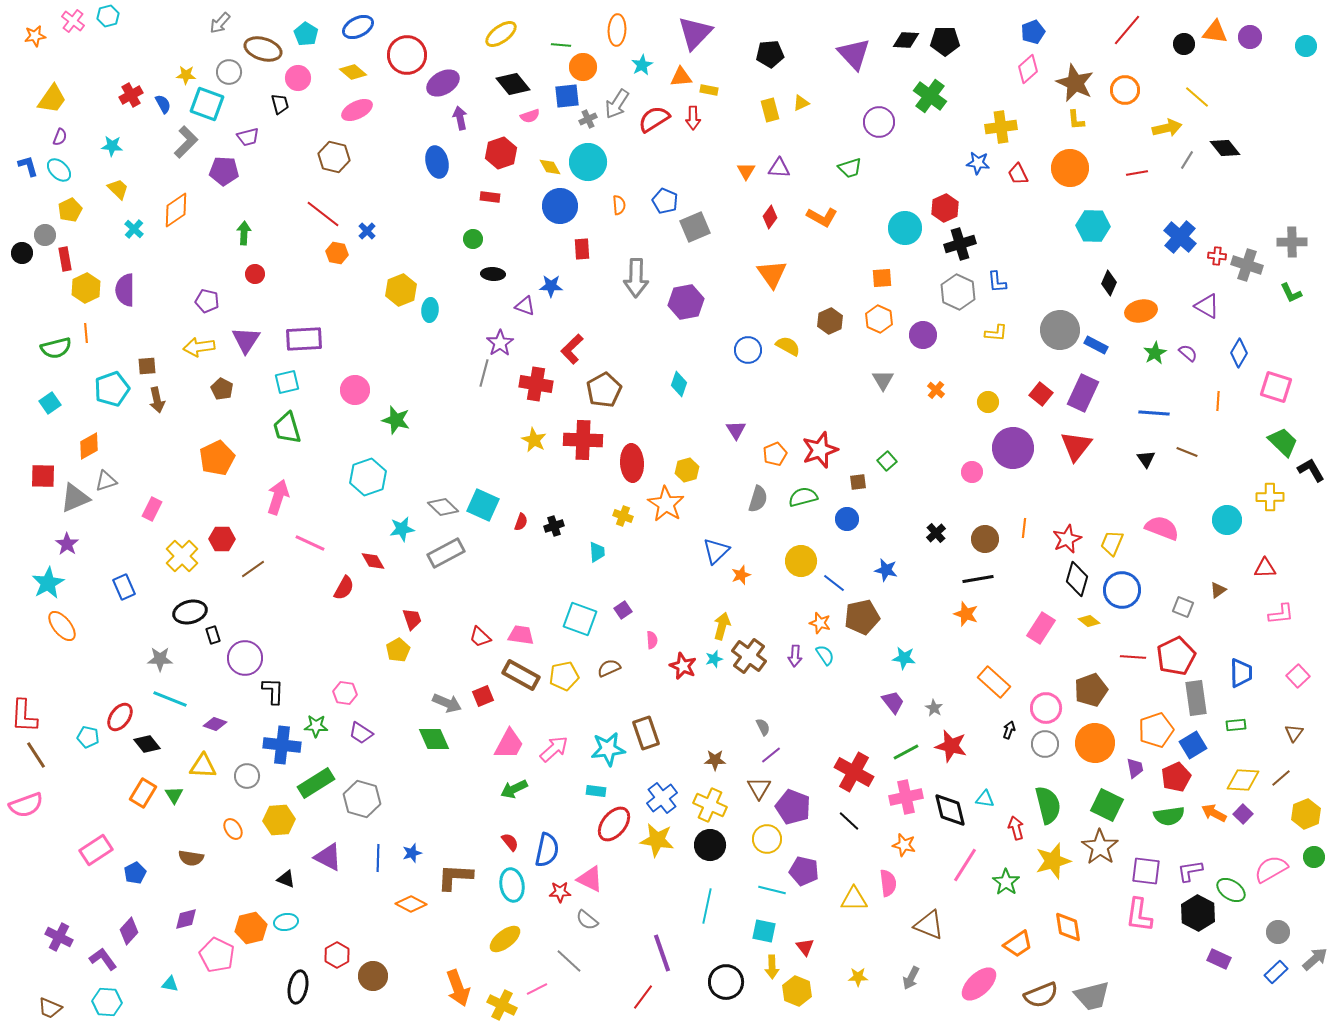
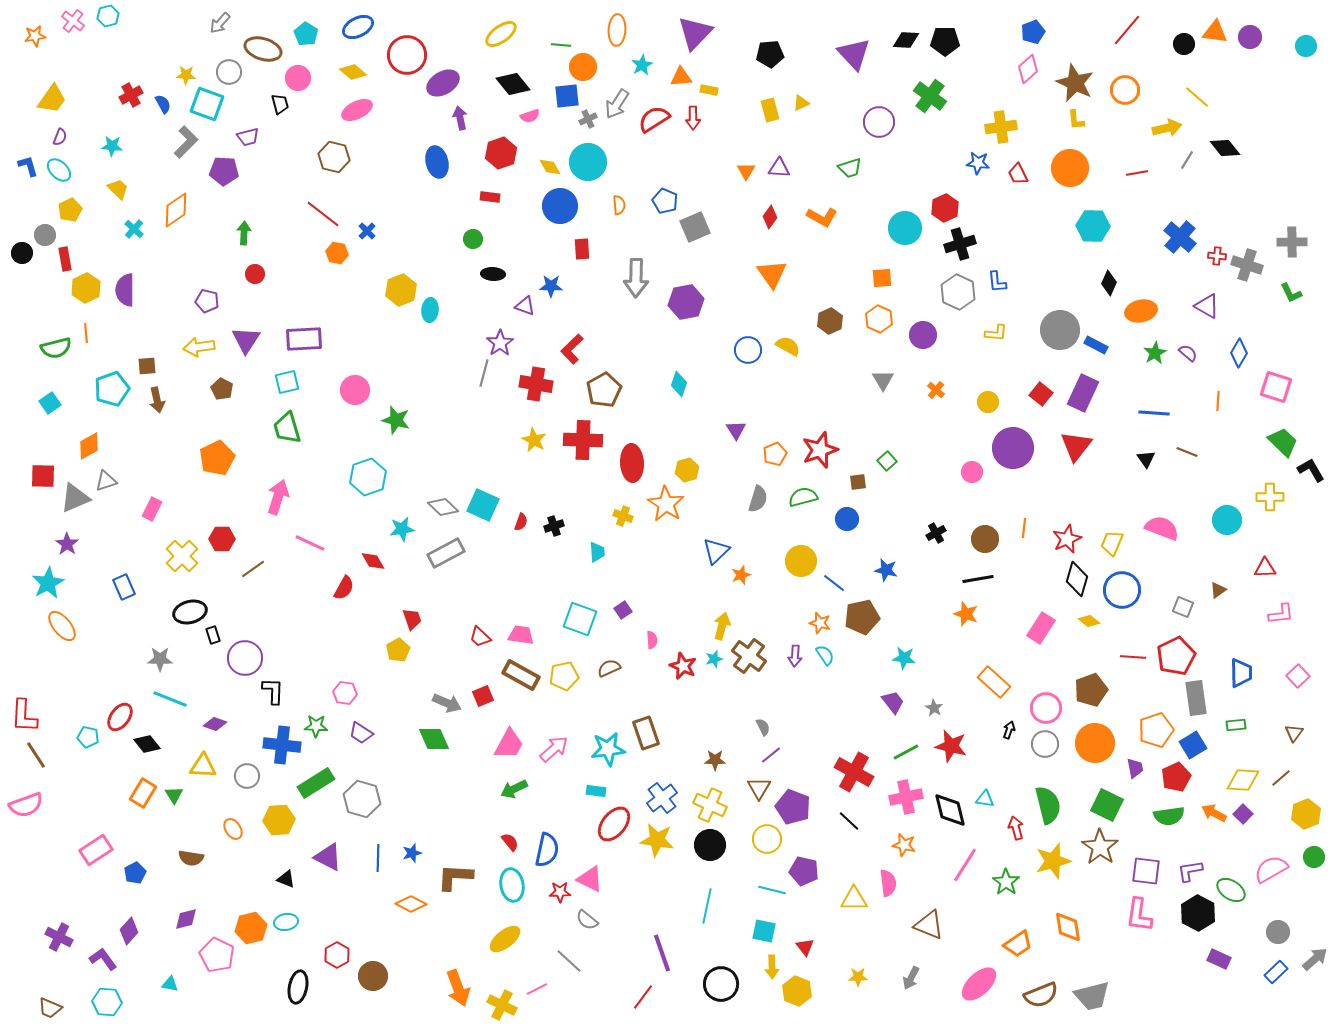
black cross at (936, 533): rotated 12 degrees clockwise
black circle at (726, 982): moved 5 px left, 2 px down
